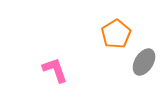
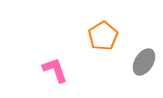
orange pentagon: moved 13 px left, 2 px down
